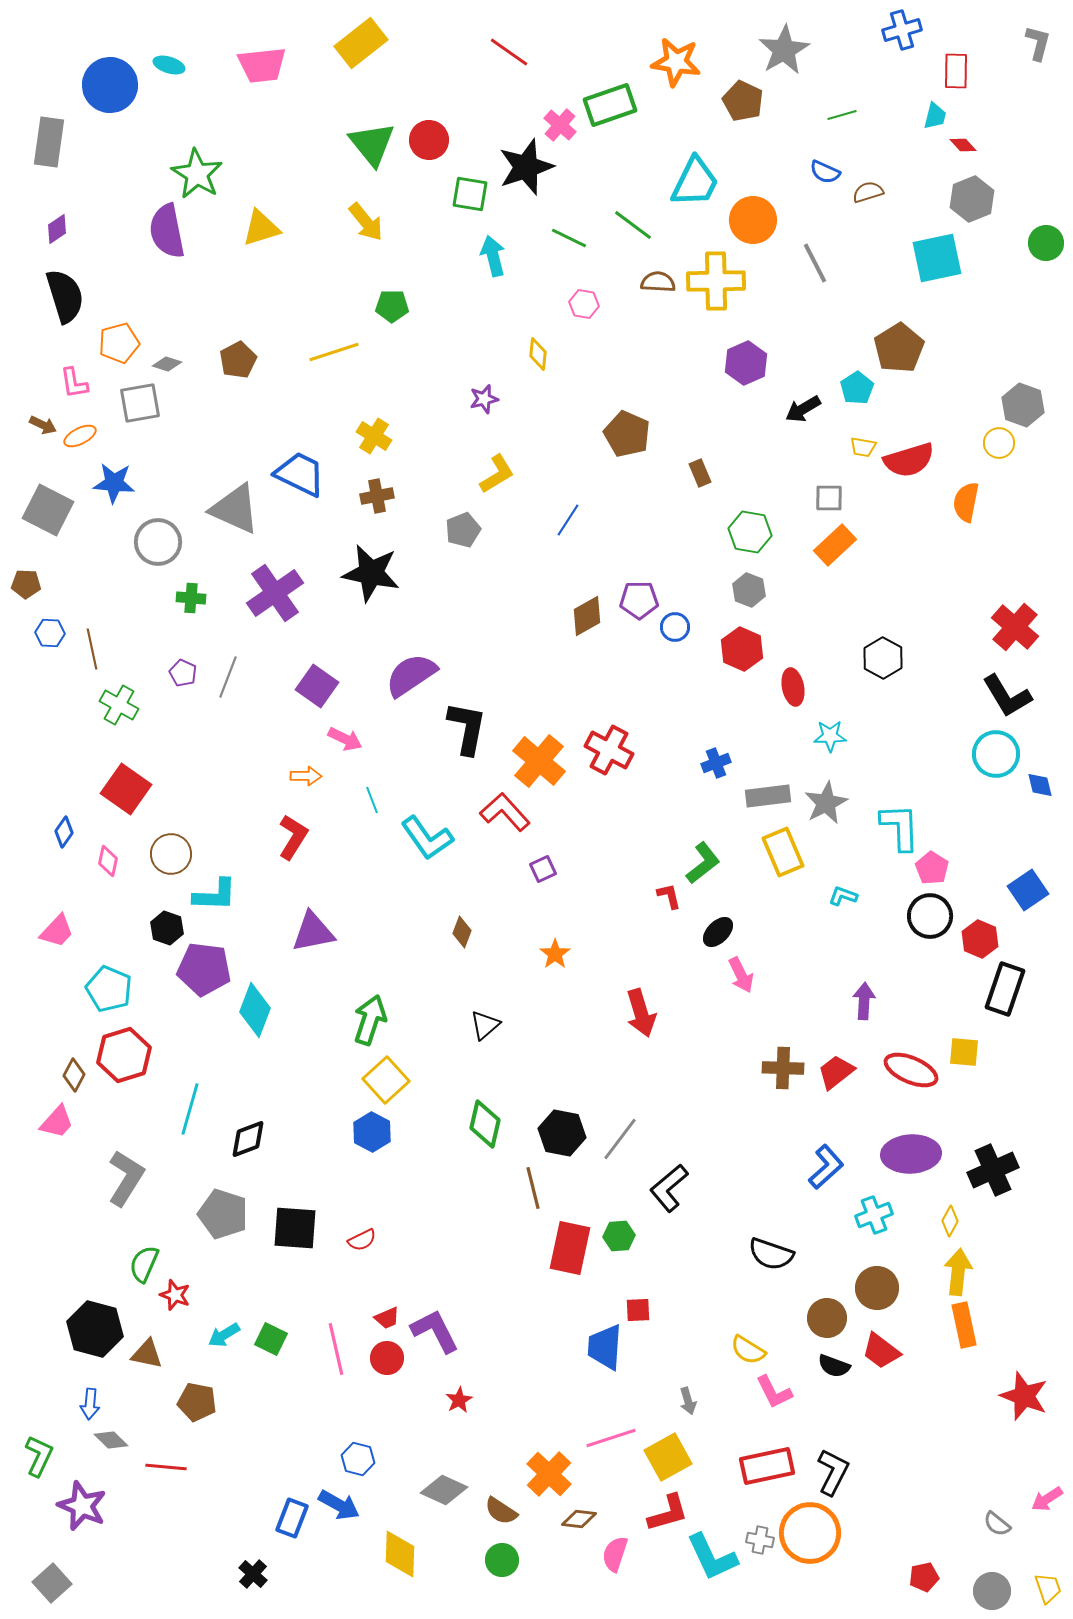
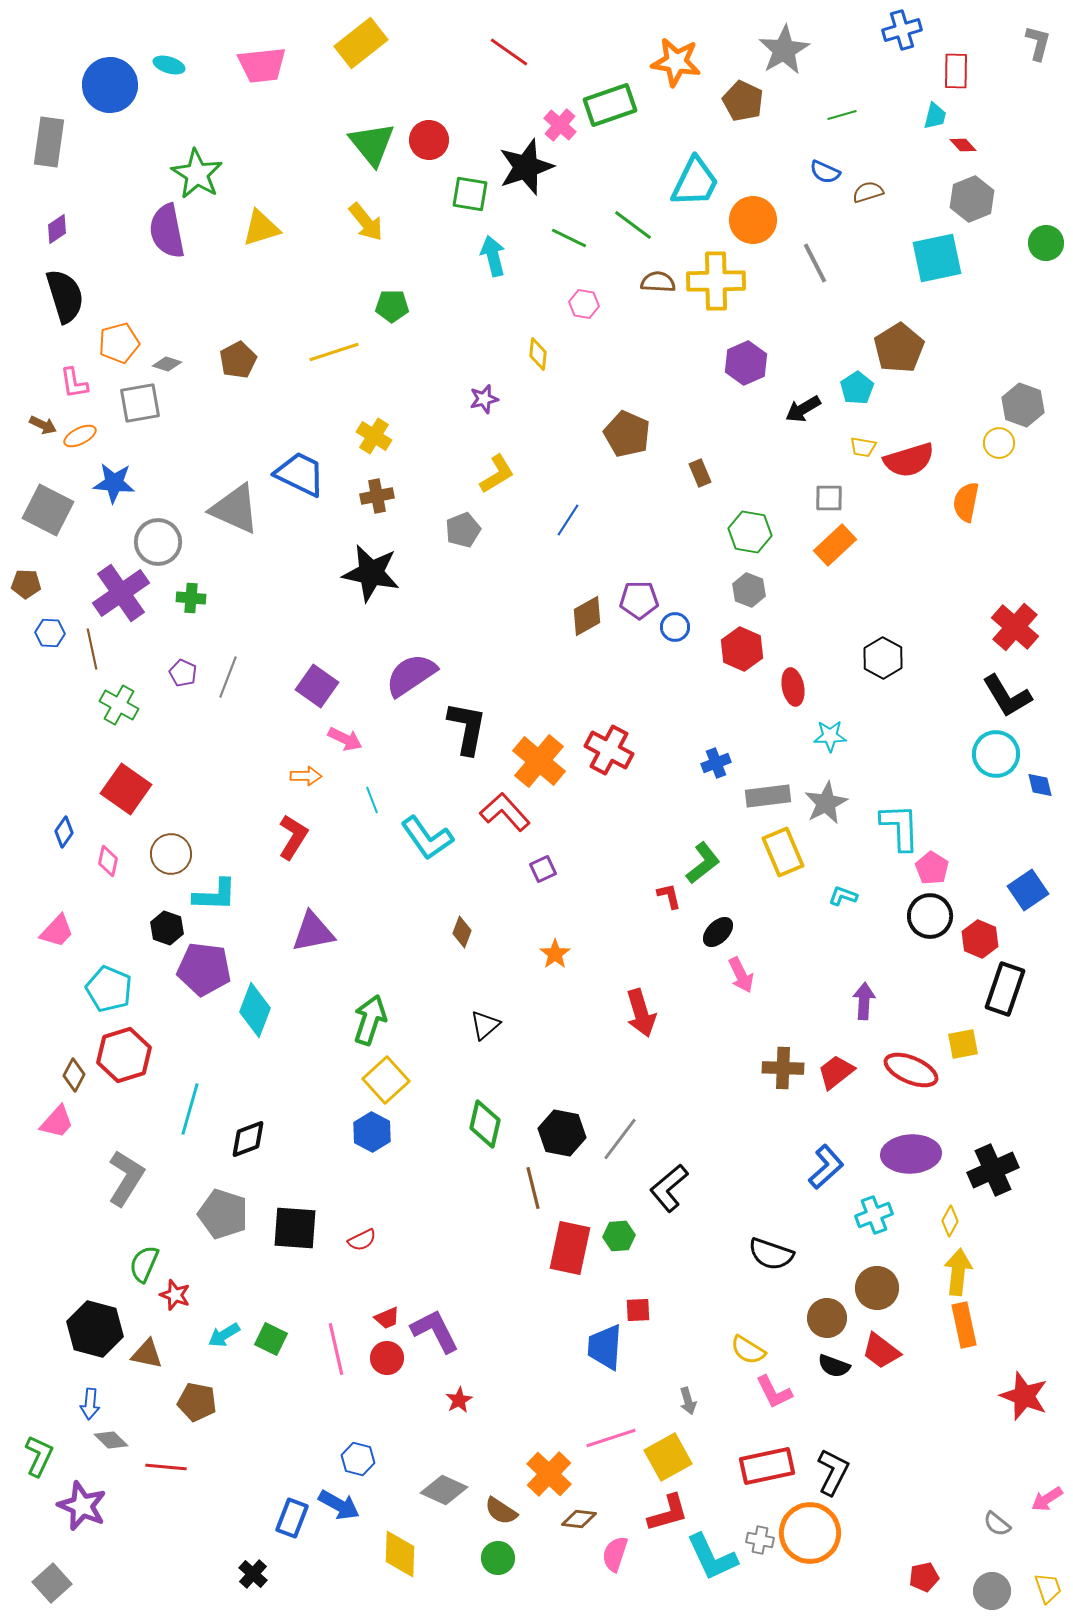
purple cross at (275, 593): moved 154 px left
yellow square at (964, 1052): moved 1 px left, 8 px up; rotated 16 degrees counterclockwise
green circle at (502, 1560): moved 4 px left, 2 px up
